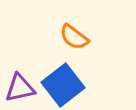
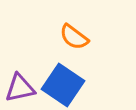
blue square: rotated 18 degrees counterclockwise
